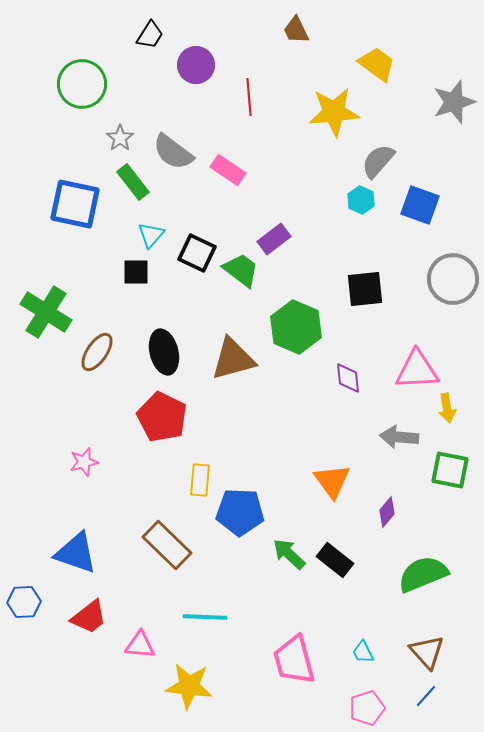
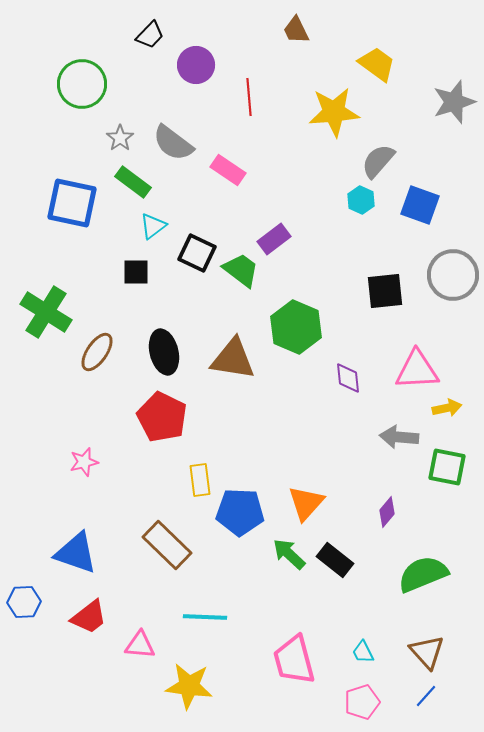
black trapezoid at (150, 35): rotated 12 degrees clockwise
gray semicircle at (173, 152): moved 9 px up
green rectangle at (133, 182): rotated 15 degrees counterclockwise
blue square at (75, 204): moved 3 px left, 1 px up
cyan triangle at (151, 235): moved 2 px right, 9 px up; rotated 12 degrees clockwise
gray circle at (453, 279): moved 4 px up
black square at (365, 289): moved 20 px right, 2 px down
brown triangle at (233, 359): rotated 24 degrees clockwise
yellow arrow at (447, 408): rotated 92 degrees counterclockwise
green square at (450, 470): moved 3 px left, 3 px up
yellow rectangle at (200, 480): rotated 12 degrees counterclockwise
orange triangle at (332, 481): moved 26 px left, 22 px down; rotated 18 degrees clockwise
pink pentagon at (367, 708): moved 5 px left, 6 px up
